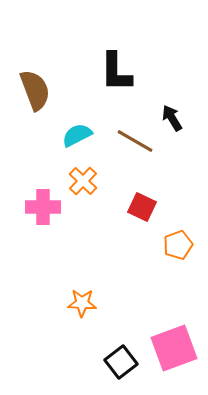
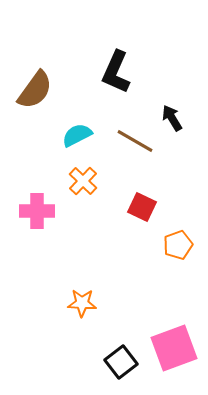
black L-shape: rotated 24 degrees clockwise
brown semicircle: rotated 57 degrees clockwise
pink cross: moved 6 px left, 4 px down
